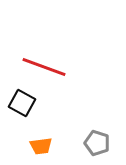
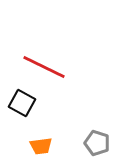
red line: rotated 6 degrees clockwise
